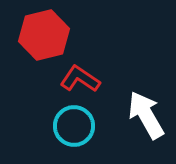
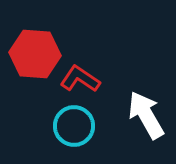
red hexagon: moved 9 px left, 19 px down; rotated 18 degrees clockwise
